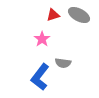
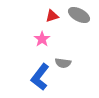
red triangle: moved 1 px left, 1 px down
